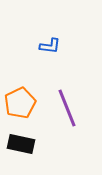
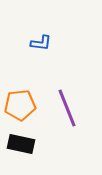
blue L-shape: moved 9 px left, 3 px up
orange pentagon: moved 2 px down; rotated 20 degrees clockwise
